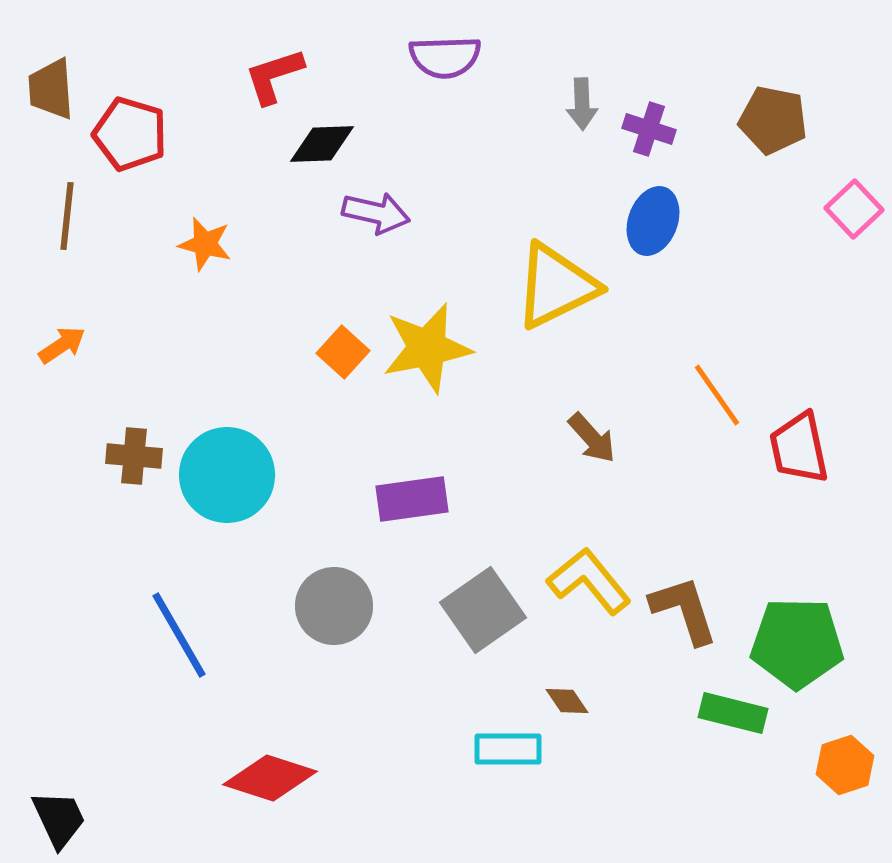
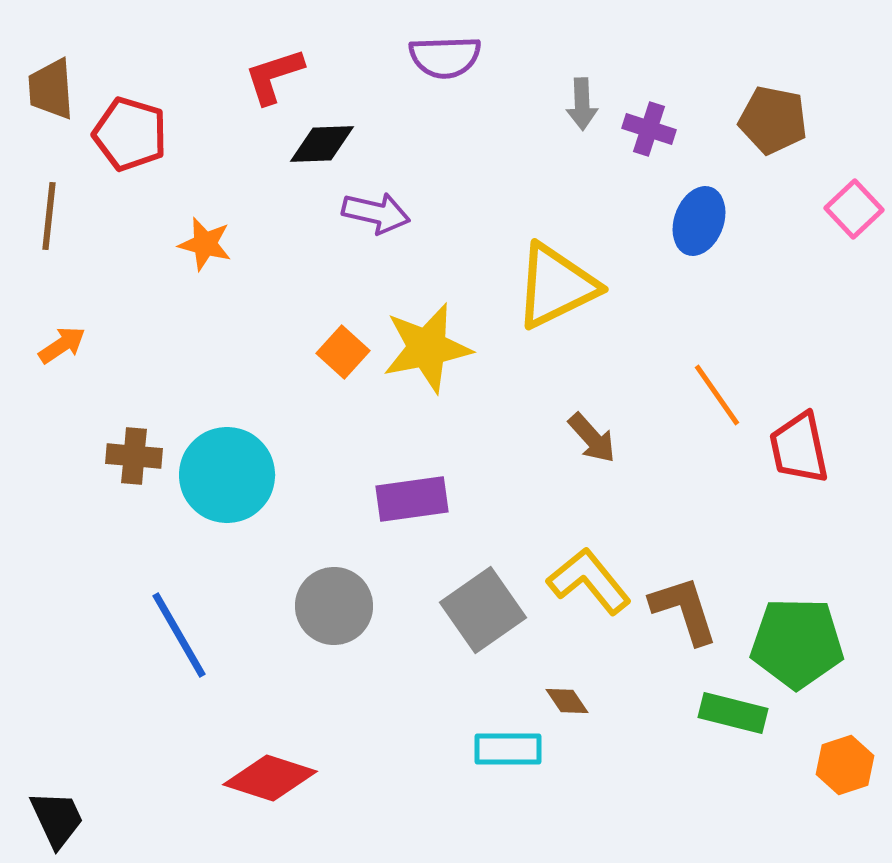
brown line: moved 18 px left
blue ellipse: moved 46 px right
black trapezoid: moved 2 px left
